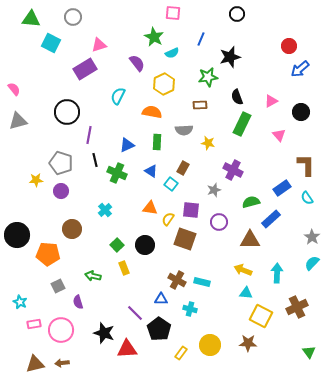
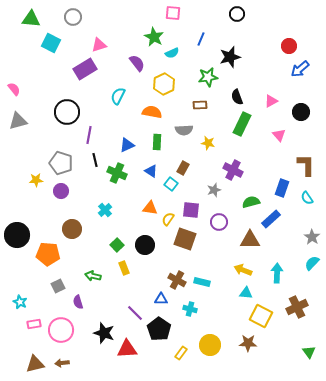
blue rectangle at (282, 188): rotated 36 degrees counterclockwise
